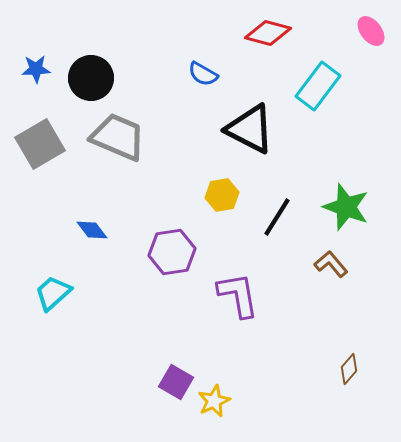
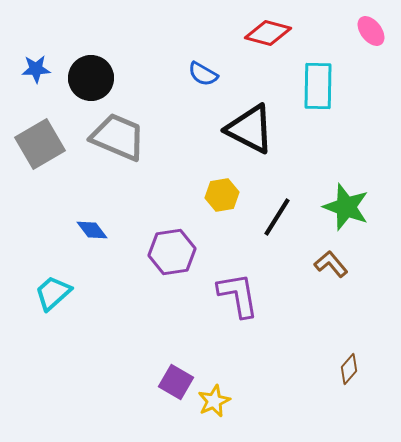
cyan rectangle: rotated 36 degrees counterclockwise
